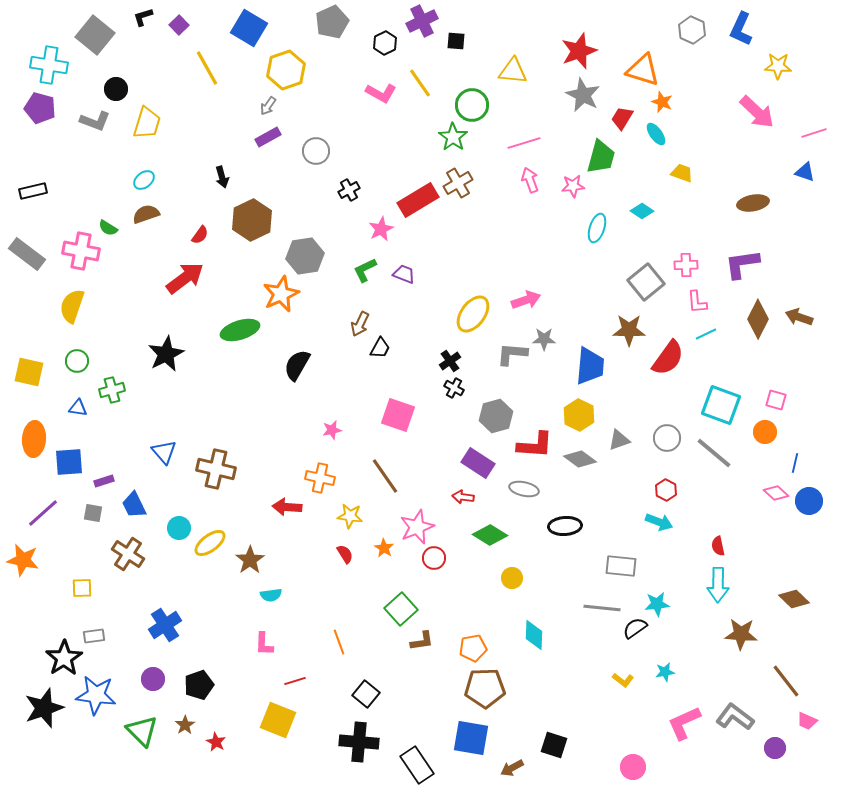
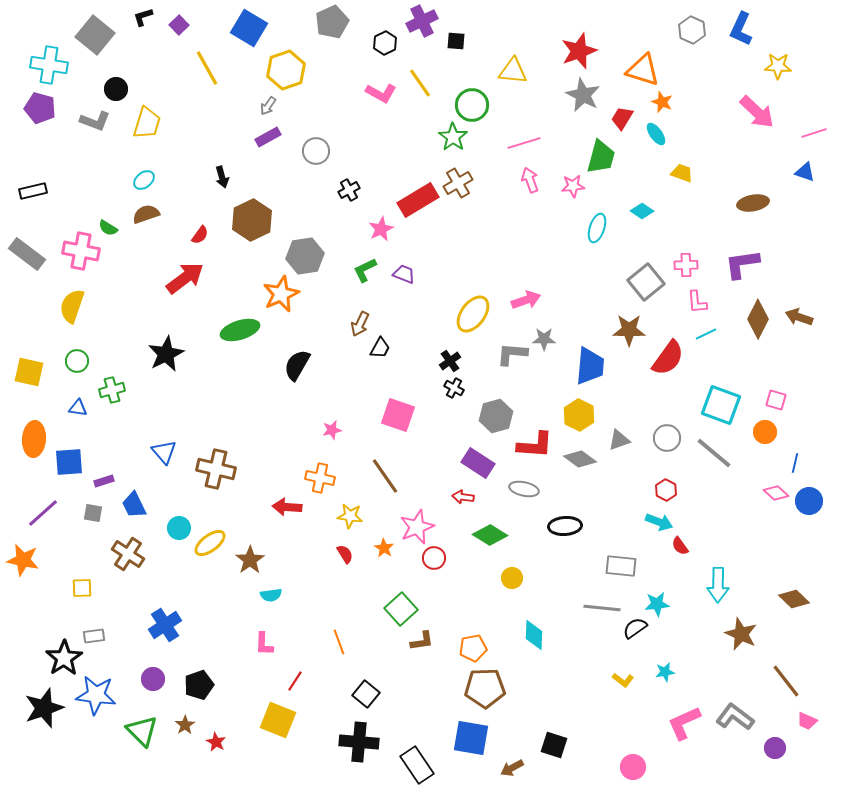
red semicircle at (718, 546): moved 38 px left; rotated 24 degrees counterclockwise
brown star at (741, 634): rotated 20 degrees clockwise
red line at (295, 681): rotated 40 degrees counterclockwise
